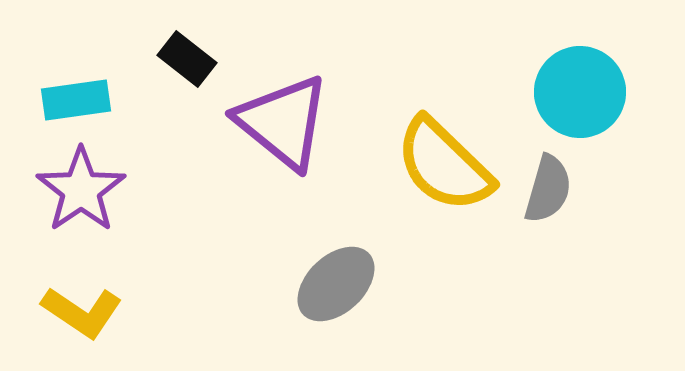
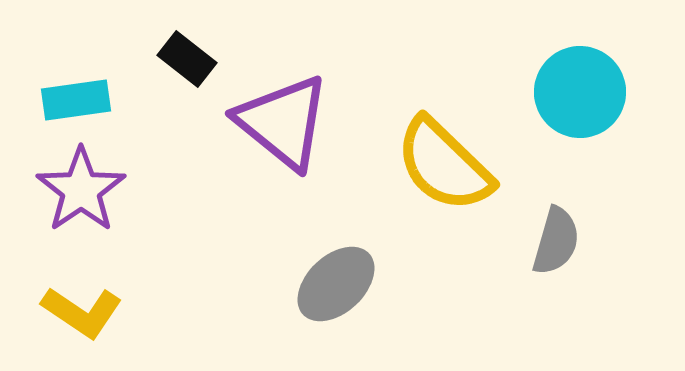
gray semicircle: moved 8 px right, 52 px down
